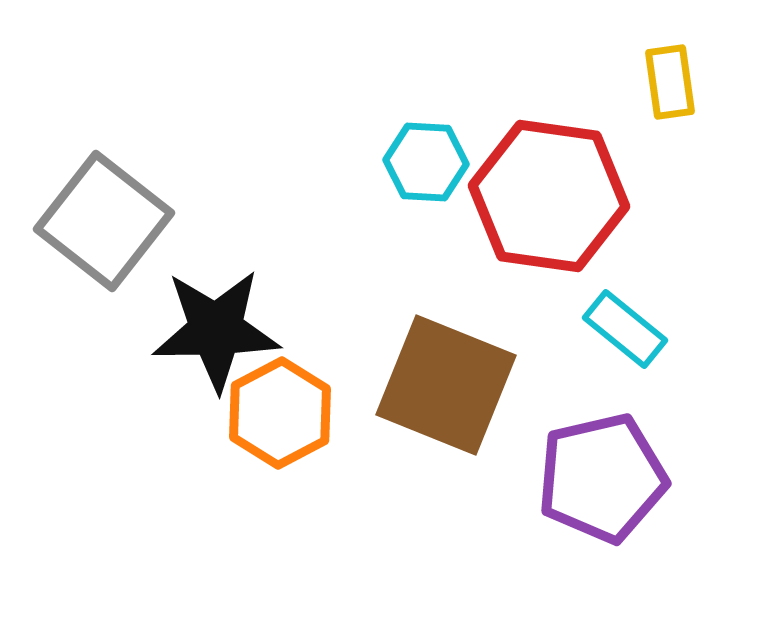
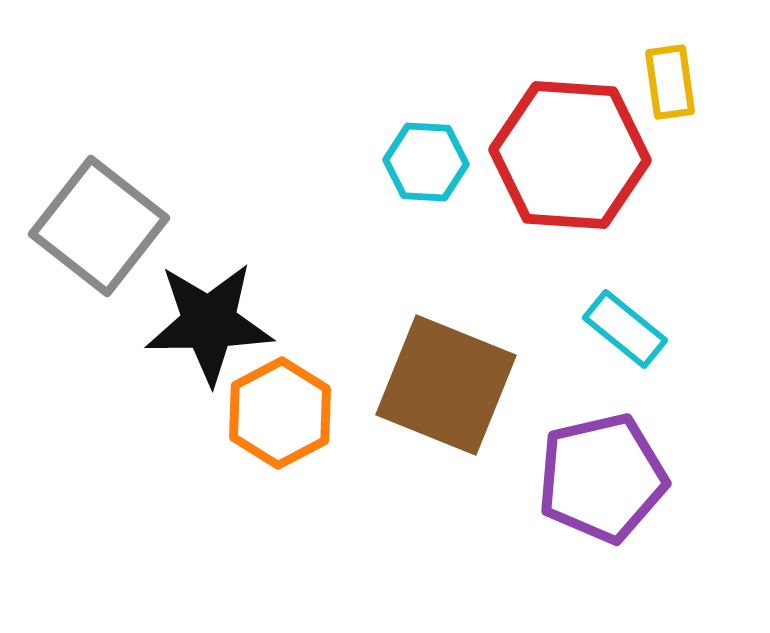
red hexagon: moved 21 px right, 41 px up; rotated 4 degrees counterclockwise
gray square: moved 5 px left, 5 px down
black star: moved 7 px left, 7 px up
